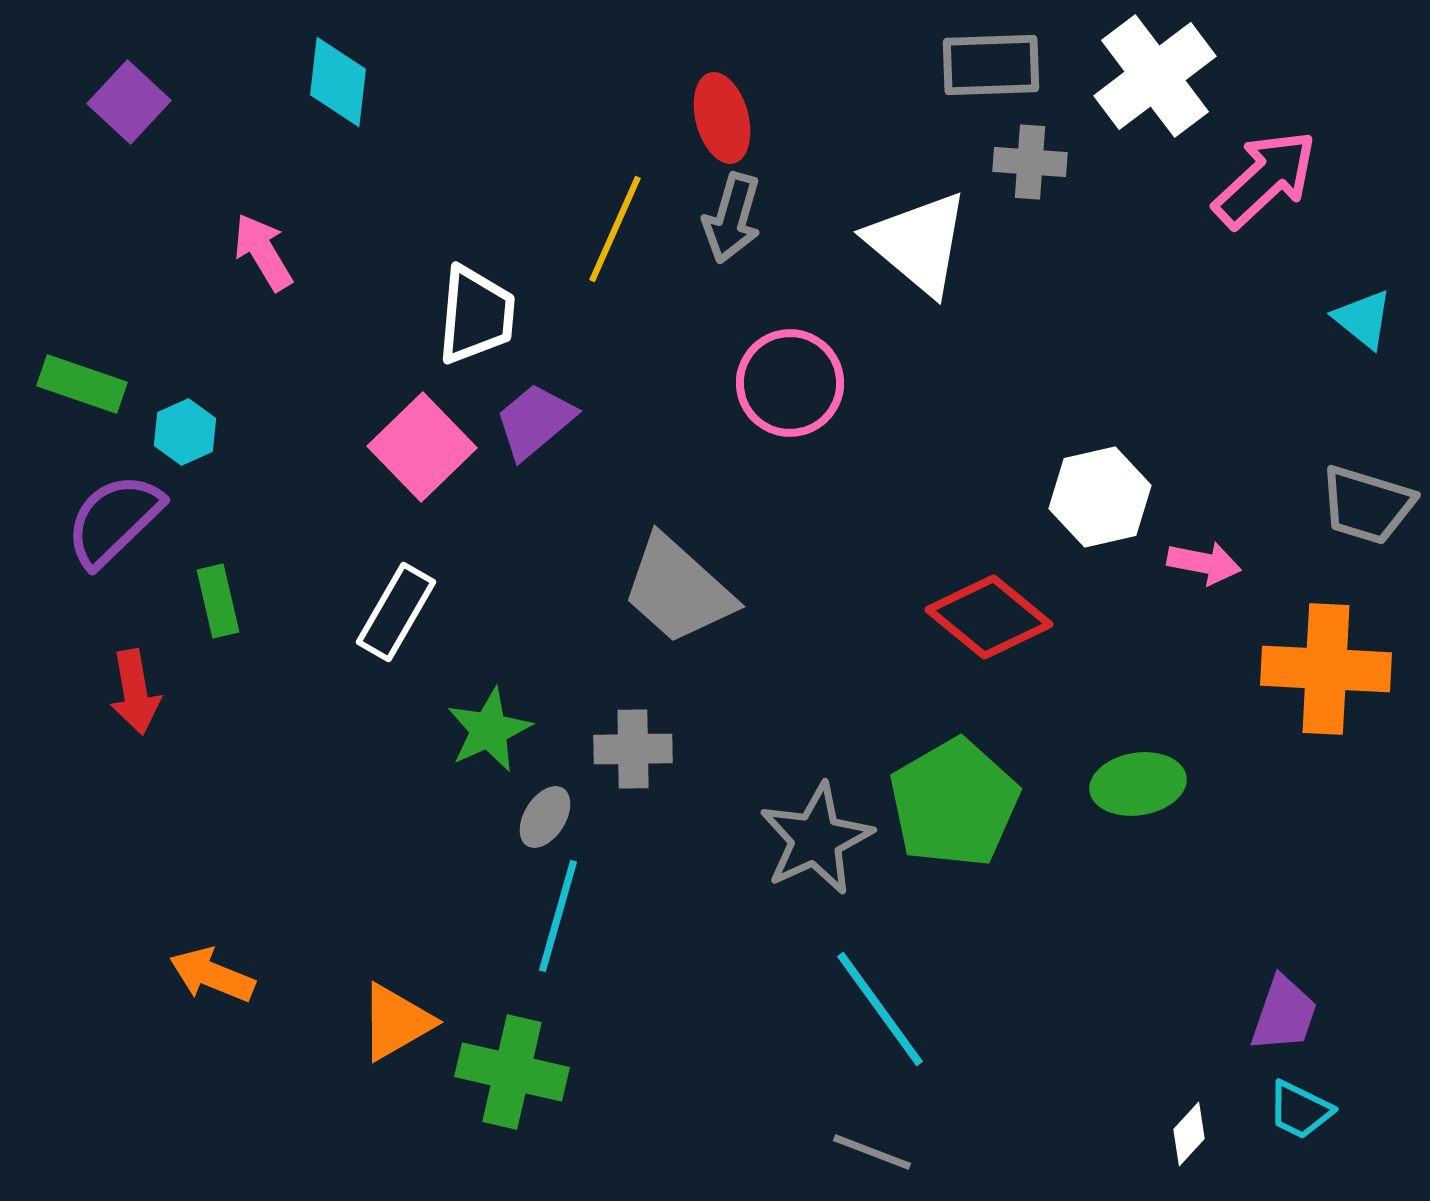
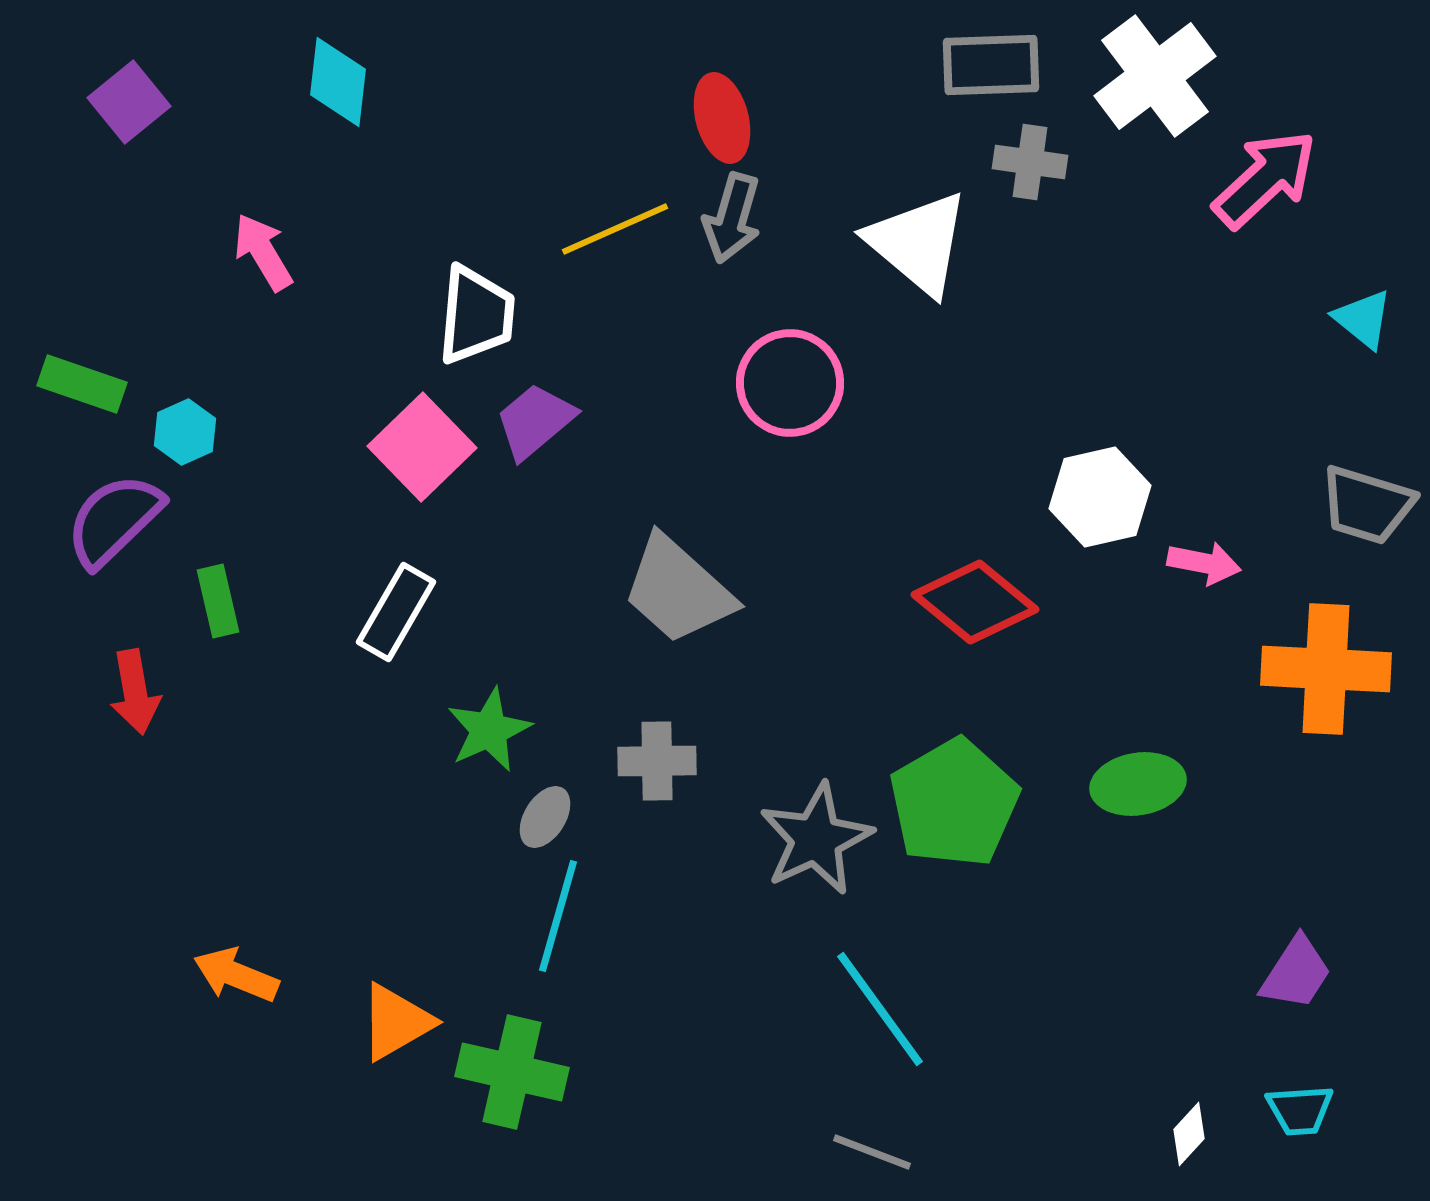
purple square at (129, 102): rotated 8 degrees clockwise
gray cross at (1030, 162): rotated 4 degrees clockwise
yellow line at (615, 229): rotated 42 degrees clockwise
red diamond at (989, 617): moved 14 px left, 15 px up
gray cross at (633, 749): moved 24 px right, 12 px down
orange arrow at (212, 975): moved 24 px right
purple trapezoid at (1284, 1014): moved 12 px right, 41 px up; rotated 14 degrees clockwise
cyan trapezoid at (1300, 1110): rotated 30 degrees counterclockwise
